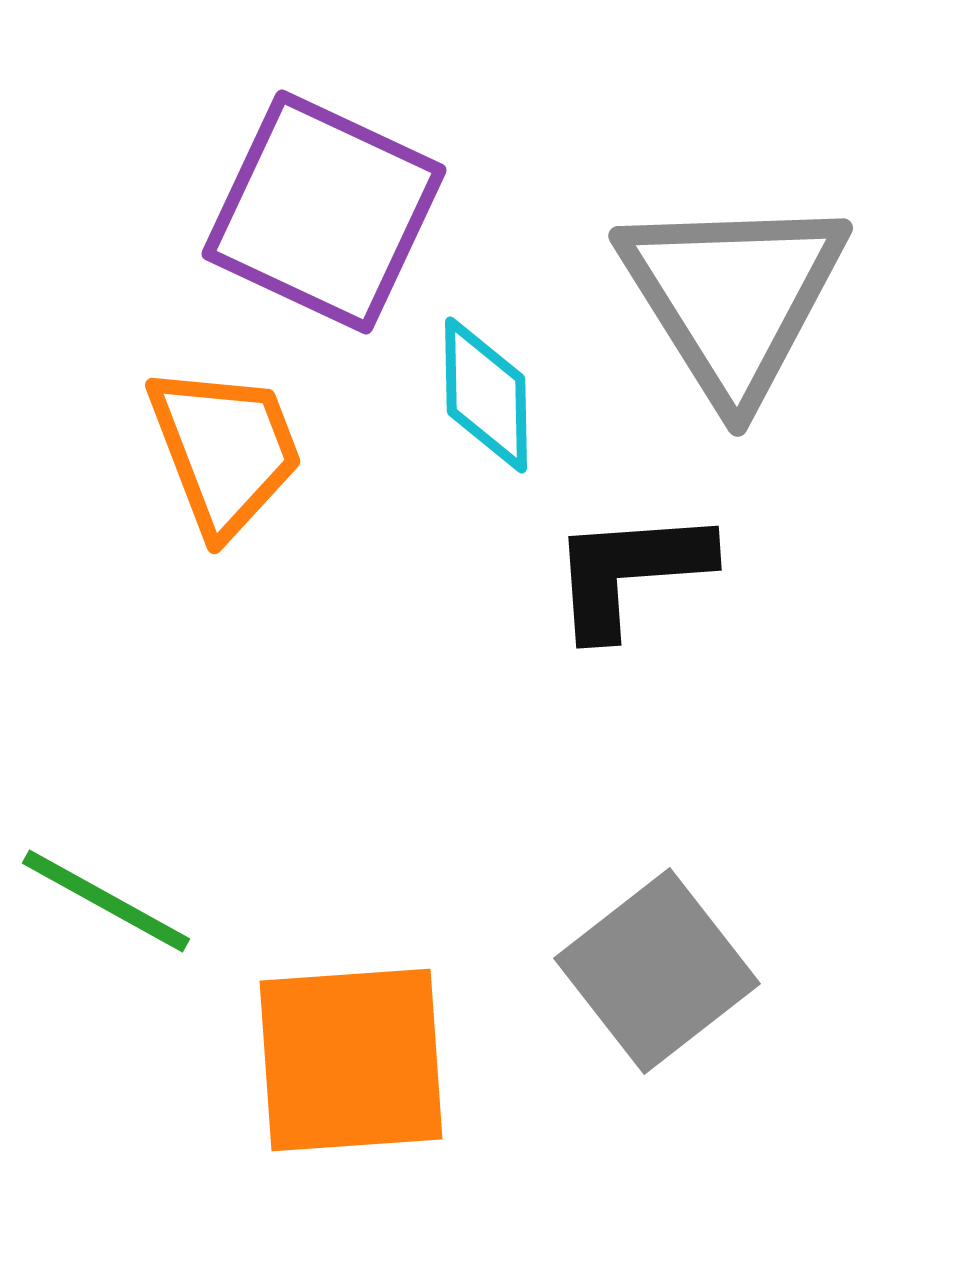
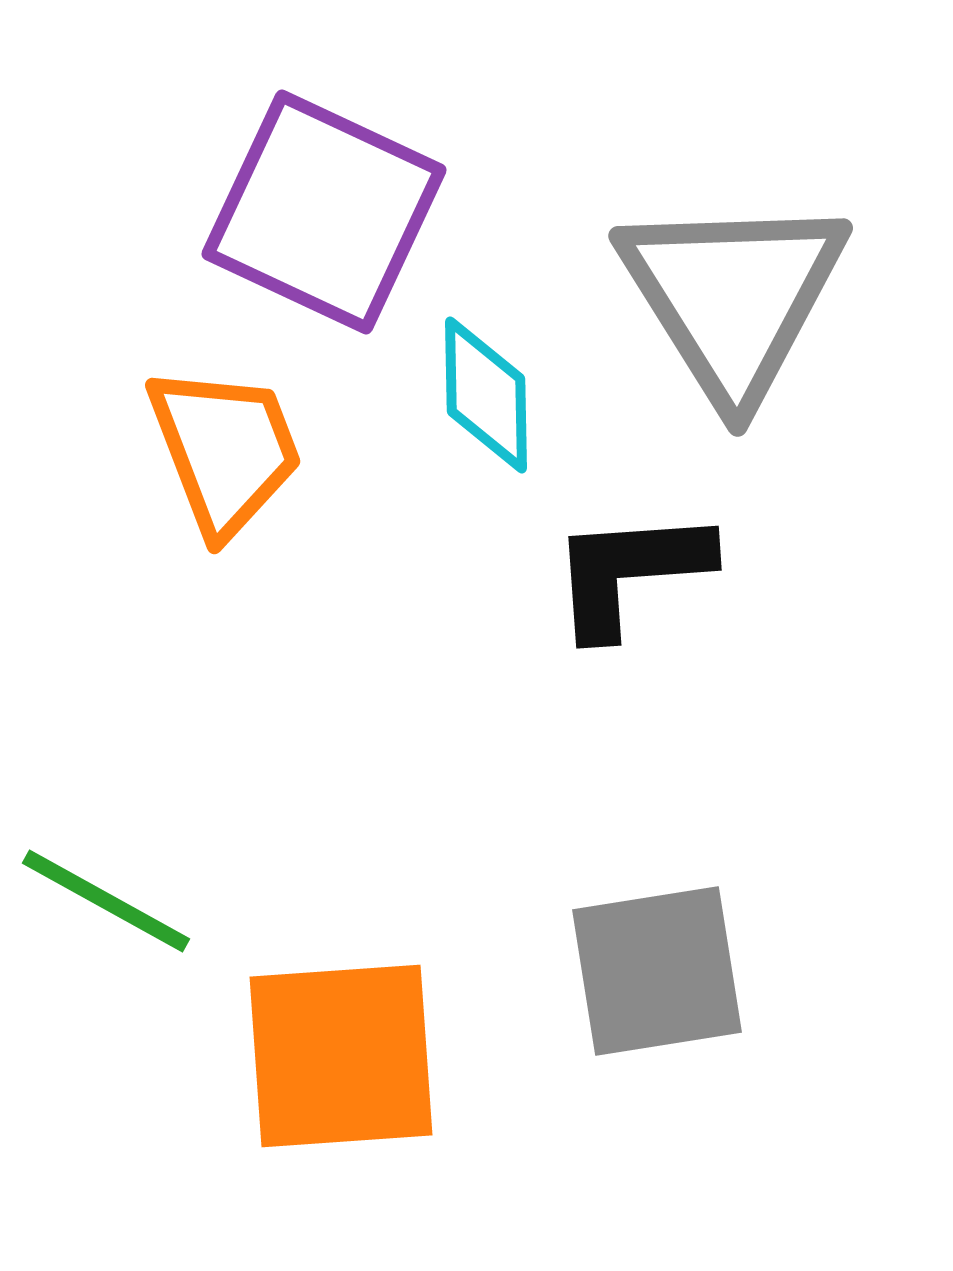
gray square: rotated 29 degrees clockwise
orange square: moved 10 px left, 4 px up
